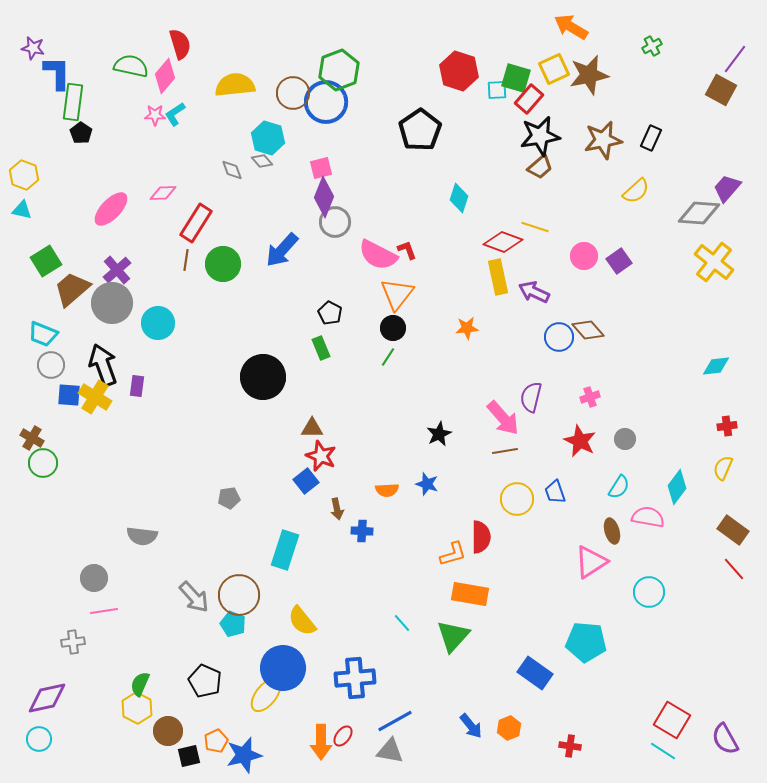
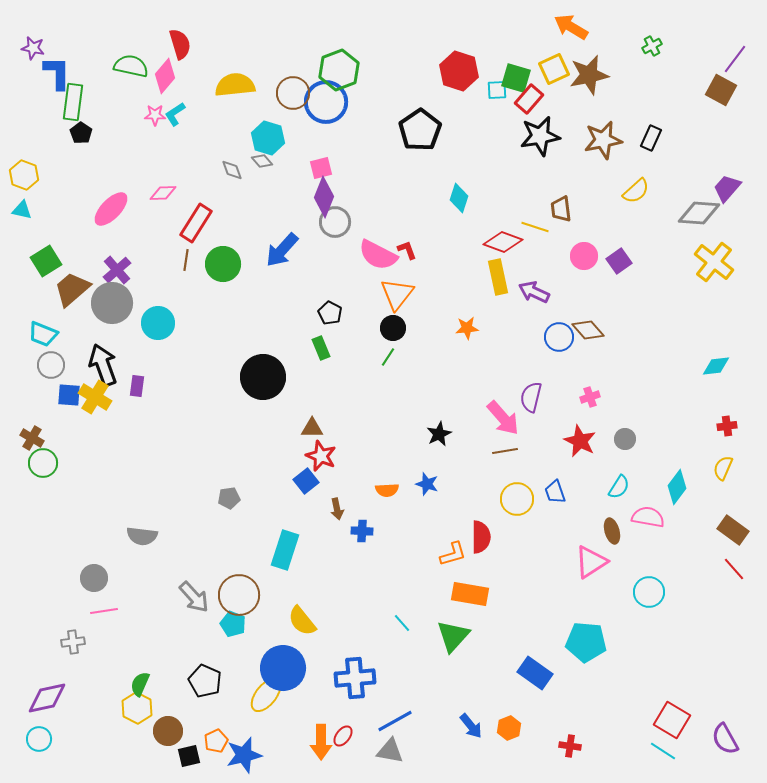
brown trapezoid at (540, 167): moved 21 px right, 42 px down; rotated 124 degrees clockwise
